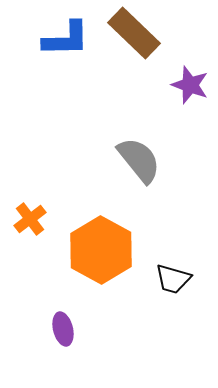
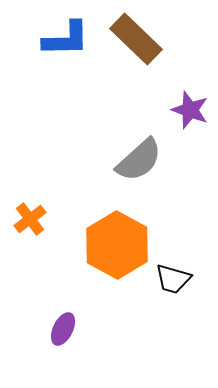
brown rectangle: moved 2 px right, 6 px down
purple star: moved 25 px down
gray semicircle: rotated 87 degrees clockwise
orange hexagon: moved 16 px right, 5 px up
purple ellipse: rotated 40 degrees clockwise
